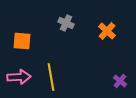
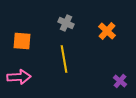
yellow line: moved 13 px right, 18 px up
